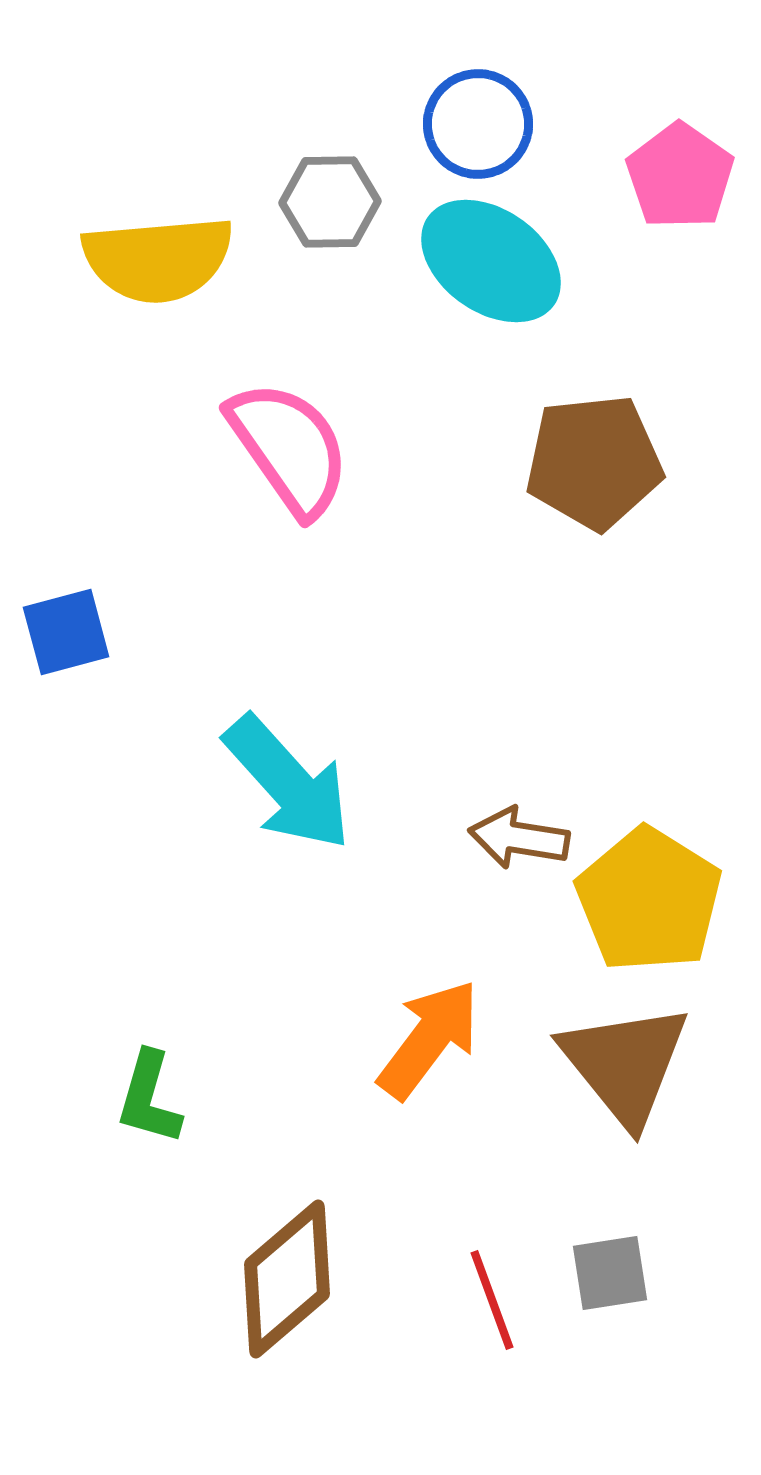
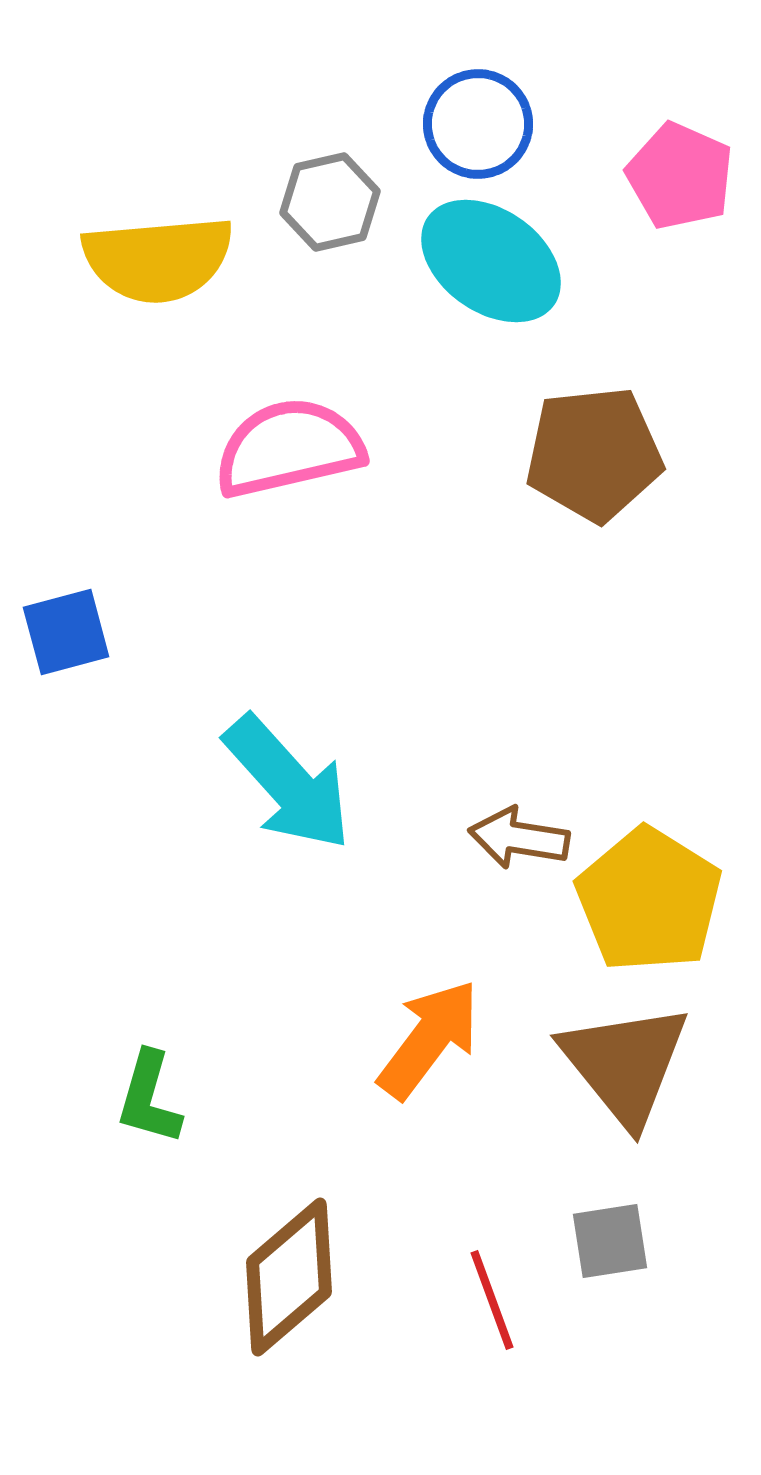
pink pentagon: rotated 11 degrees counterclockwise
gray hexagon: rotated 12 degrees counterclockwise
pink semicircle: rotated 68 degrees counterclockwise
brown pentagon: moved 8 px up
gray square: moved 32 px up
brown diamond: moved 2 px right, 2 px up
